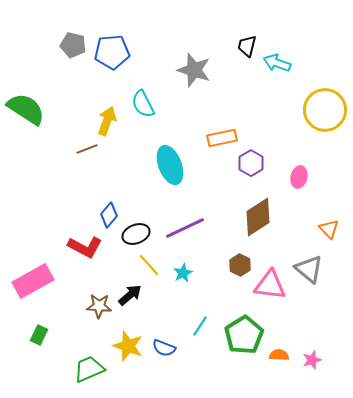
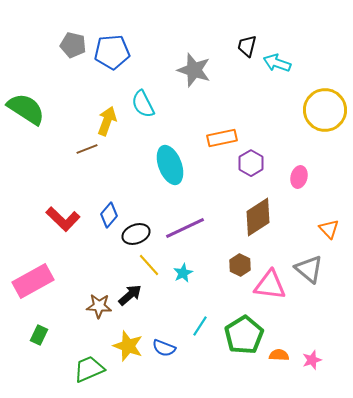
red L-shape: moved 22 px left, 28 px up; rotated 16 degrees clockwise
